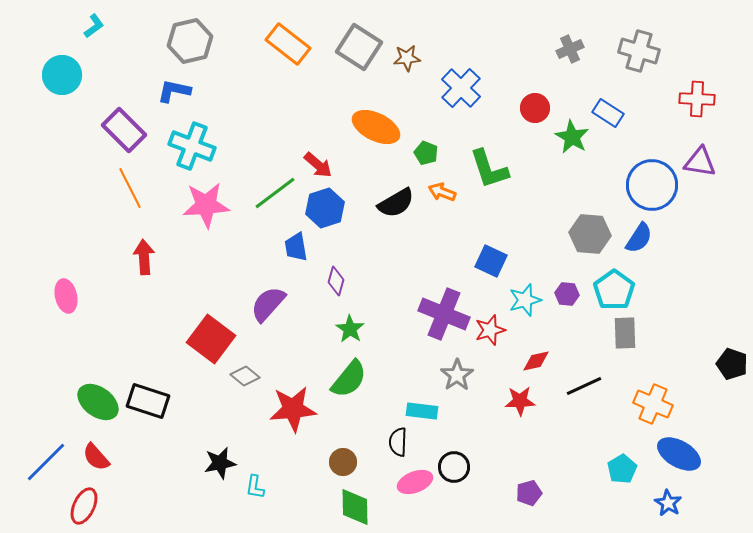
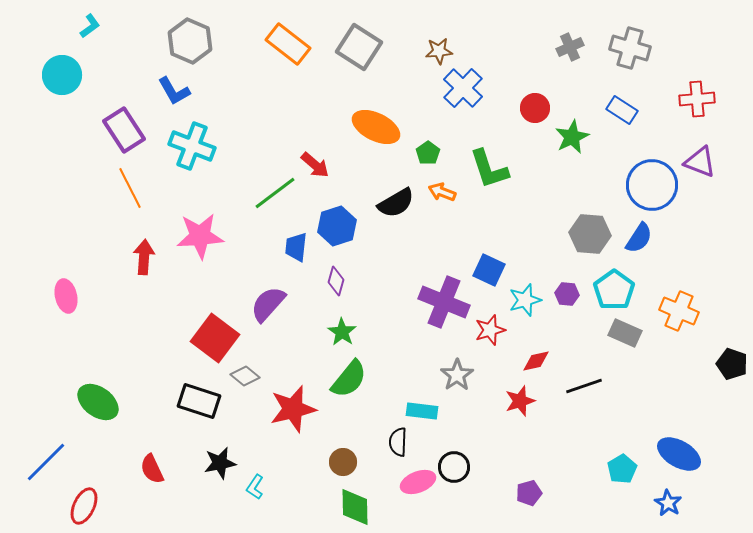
cyan L-shape at (94, 26): moved 4 px left
gray hexagon at (190, 41): rotated 24 degrees counterclockwise
gray cross at (570, 49): moved 2 px up
gray cross at (639, 51): moved 9 px left, 3 px up
brown star at (407, 58): moved 32 px right, 7 px up
blue cross at (461, 88): moved 2 px right
blue L-shape at (174, 91): rotated 132 degrees counterclockwise
red cross at (697, 99): rotated 8 degrees counterclockwise
blue rectangle at (608, 113): moved 14 px right, 3 px up
purple rectangle at (124, 130): rotated 12 degrees clockwise
green star at (572, 137): rotated 16 degrees clockwise
green pentagon at (426, 153): moved 2 px right; rotated 15 degrees clockwise
purple triangle at (700, 162): rotated 12 degrees clockwise
red arrow at (318, 165): moved 3 px left
pink star at (206, 205): moved 6 px left, 31 px down
blue hexagon at (325, 208): moved 12 px right, 18 px down
blue trapezoid at (296, 247): rotated 16 degrees clockwise
red arrow at (144, 257): rotated 8 degrees clockwise
blue square at (491, 261): moved 2 px left, 9 px down
purple cross at (444, 314): moved 12 px up
green star at (350, 329): moved 8 px left, 3 px down
gray rectangle at (625, 333): rotated 64 degrees counterclockwise
red square at (211, 339): moved 4 px right, 1 px up
black line at (584, 386): rotated 6 degrees clockwise
black rectangle at (148, 401): moved 51 px right
red star at (520, 401): rotated 16 degrees counterclockwise
orange cross at (653, 404): moved 26 px right, 93 px up
red star at (293, 409): rotated 9 degrees counterclockwise
red semicircle at (96, 457): moved 56 px right, 12 px down; rotated 16 degrees clockwise
pink ellipse at (415, 482): moved 3 px right
cyan L-shape at (255, 487): rotated 25 degrees clockwise
